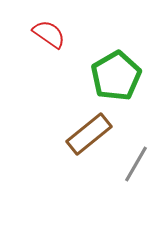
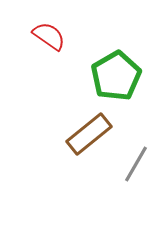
red semicircle: moved 2 px down
